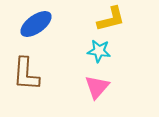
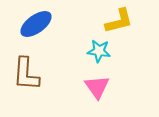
yellow L-shape: moved 8 px right, 2 px down
pink triangle: rotated 16 degrees counterclockwise
